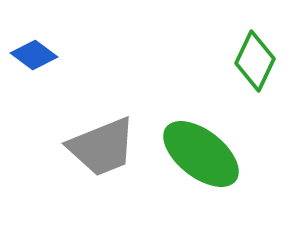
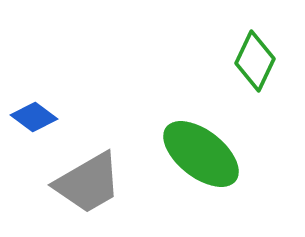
blue diamond: moved 62 px down
gray trapezoid: moved 14 px left, 36 px down; rotated 8 degrees counterclockwise
